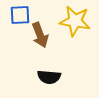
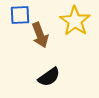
yellow star: rotated 24 degrees clockwise
black semicircle: rotated 40 degrees counterclockwise
